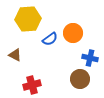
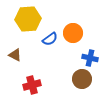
brown circle: moved 2 px right
